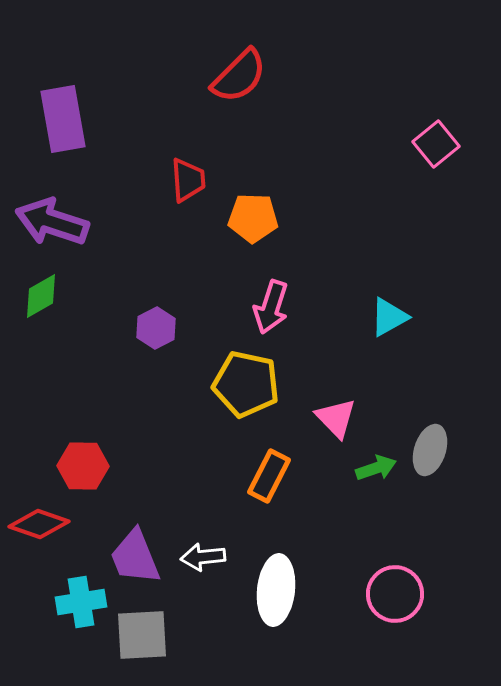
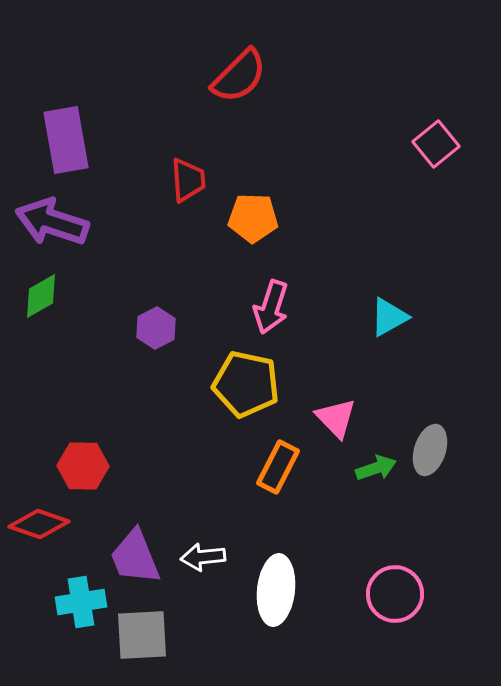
purple rectangle: moved 3 px right, 21 px down
orange rectangle: moved 9 px right, 9 px up
